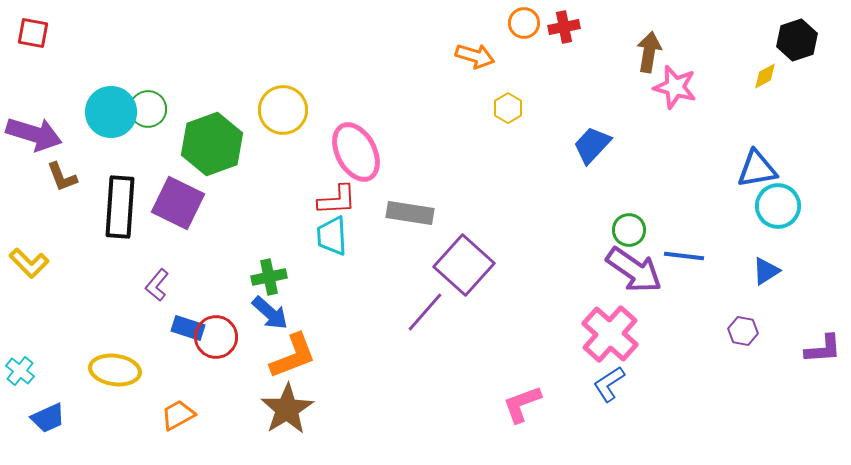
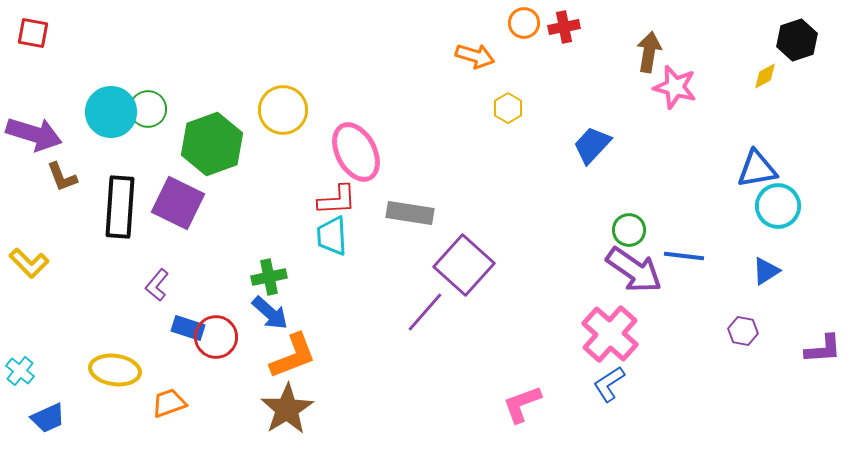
orange trapezoid at (178, 415): moved 9 px left, 12 px up; rotated 9 degrees clockwise
